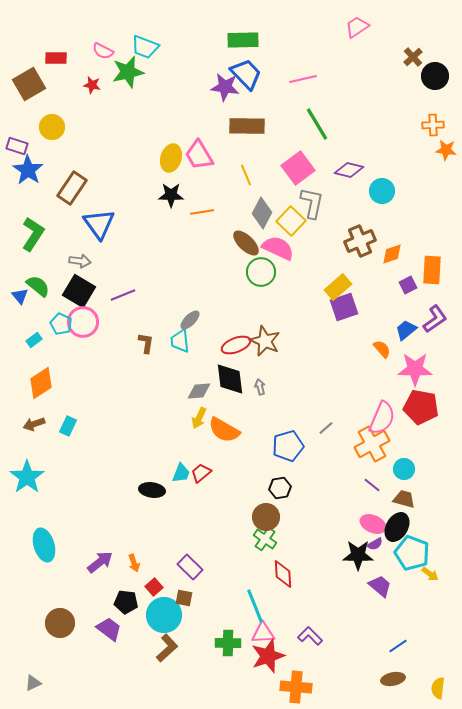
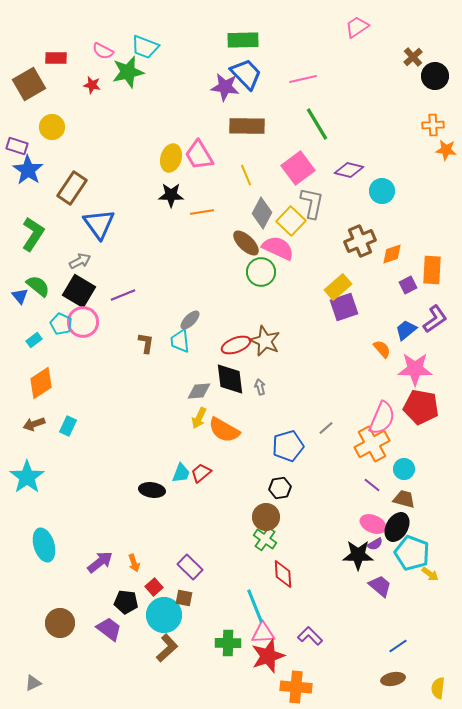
gray arrow at (80, 261): rotated 35 degrees counterclockwise
